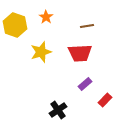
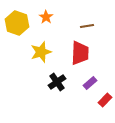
yellow hexagon: moved 2 px right, 2 px up
red trapezoid: rotated 85 degrees counterclockwise
purple rectangle: moved 5 px right, 1 px up
black cross: moved 1 px left, 28 px up
